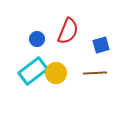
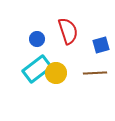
red semicircle: rotated 40 degrees counterclockwise
cyan rectangle: moved 4 px right, 2 px up
